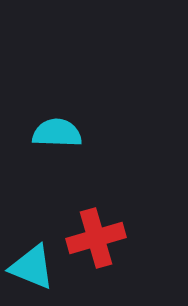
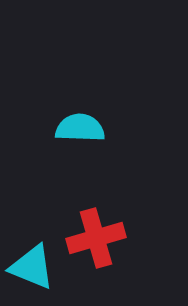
cyan semicircle: moved 23 px right, 5 px up
